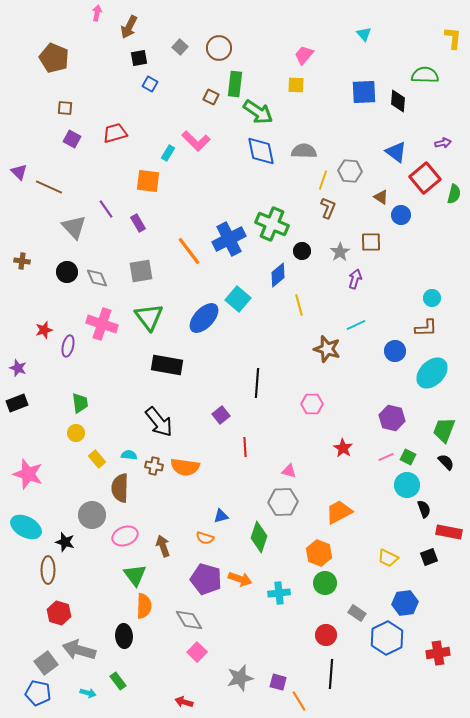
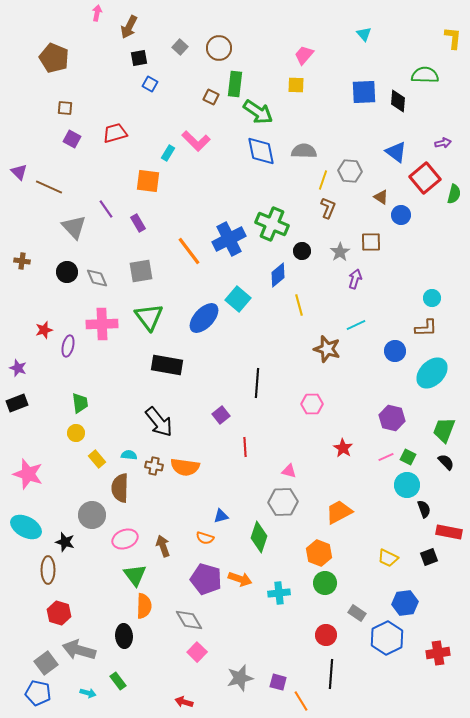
pink cross at (102, 324): rotated 20 degrees counterclockwise
pink ellipse at (125, 536): moved 3 px down
orange line at (299, 701): moved 2 px right
